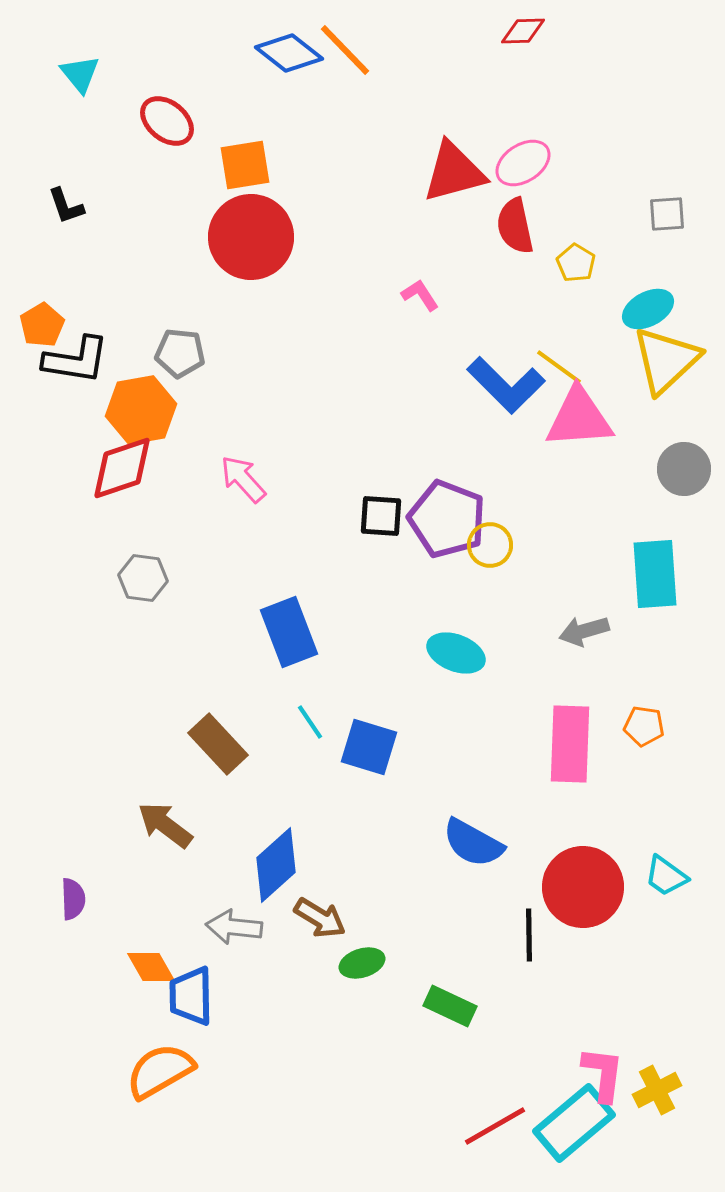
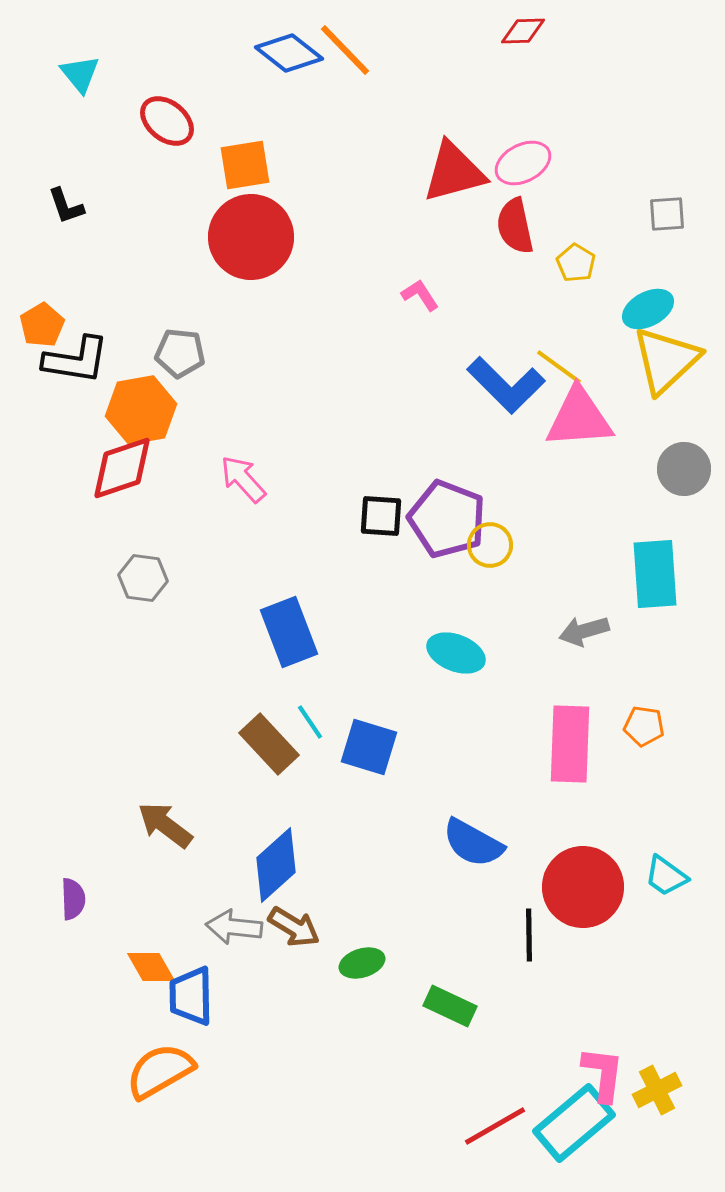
pink ellipse at (523, 163): rotated 6 degrees clockwise
brown rectangle at (218, 744): moved 51 px right
brown arrow at (320, 918): moved 26 px left, 9 px down
